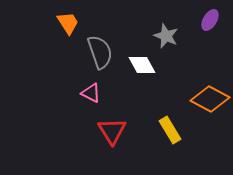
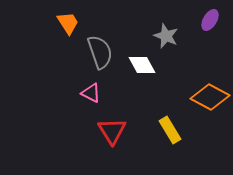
orange diamond: moved 2 px up
